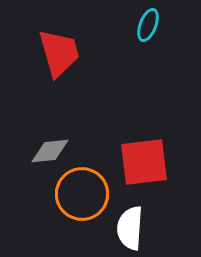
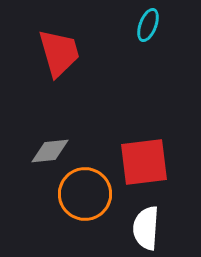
orange circle: moved 3 px right
white semicircle: moved 16 px right
